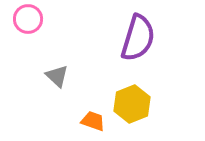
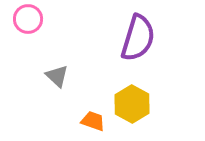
yellow hexagon: rotated 9 degrees counterclockwise
